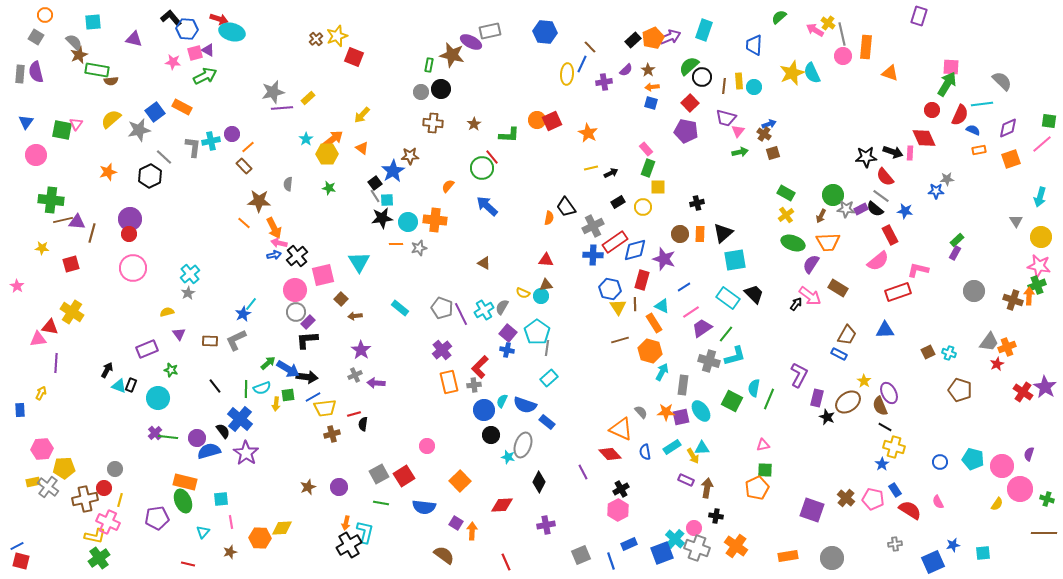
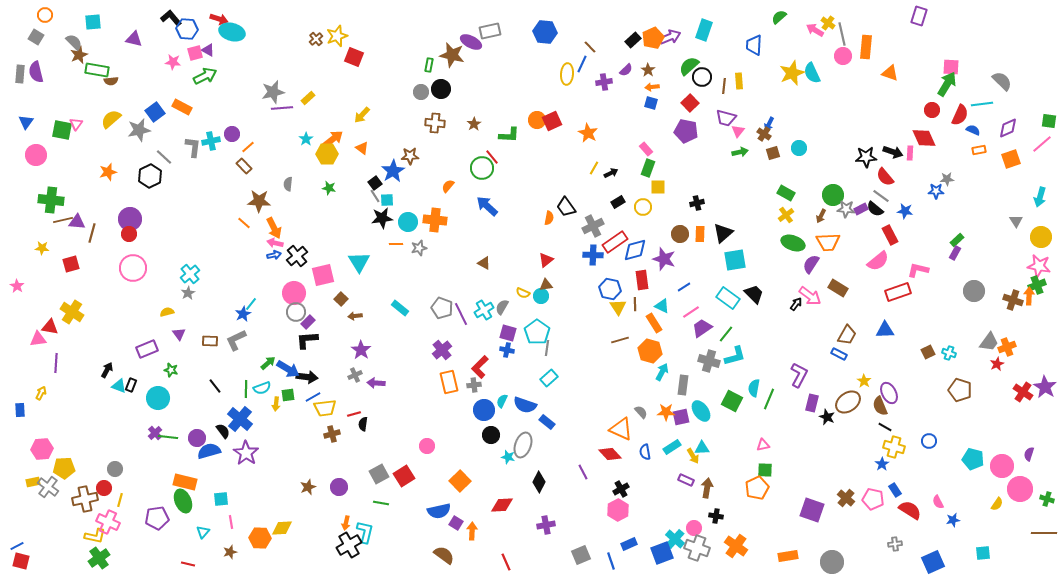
cyan circle at (754, 87): moved 45 px right, 61 px down
brown cross at (433, 123): moved 2 px right
blue arrow at (769, 124): rotated 136 degrees clockwise
yellow line at (591, 168): moved 3 px right; rotated 48 degrees counterclockwise
pink arrow at (279, 243): moved 4 px left
red triangle at (546, 260): rotated 42 degrees counterclockwise
red rectangle at (642, 280): rotated 24 degrees counterclockwise
pink circle at (295, 290): moved 1 px left, 3 px down
purple square at (508, 333): rotated 24 degrees counterclockwise
purple rectangle at (817, 398): moved 5 px left, 5 px down
blue circle at (940, 462): moved 11 px left, 21 px up
blue semicircle at (424, 507): moved 15 px right, 4 px down; rotated 20 degrees counterclockwise
blue star at (953, 545): moved 25 px up
gray circle at (832, 558): moved 4 px down
